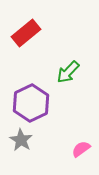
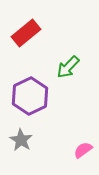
green arrow: moved 5 px up
purple hexagon: moved 1 px left, 7 px up
pink semicircle: moved 2 px right, 1 px down
